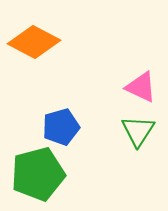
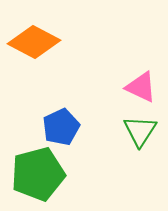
blue pentagon: rotated 9 degrees counterclockwise
green triangle: moved 2 px right
